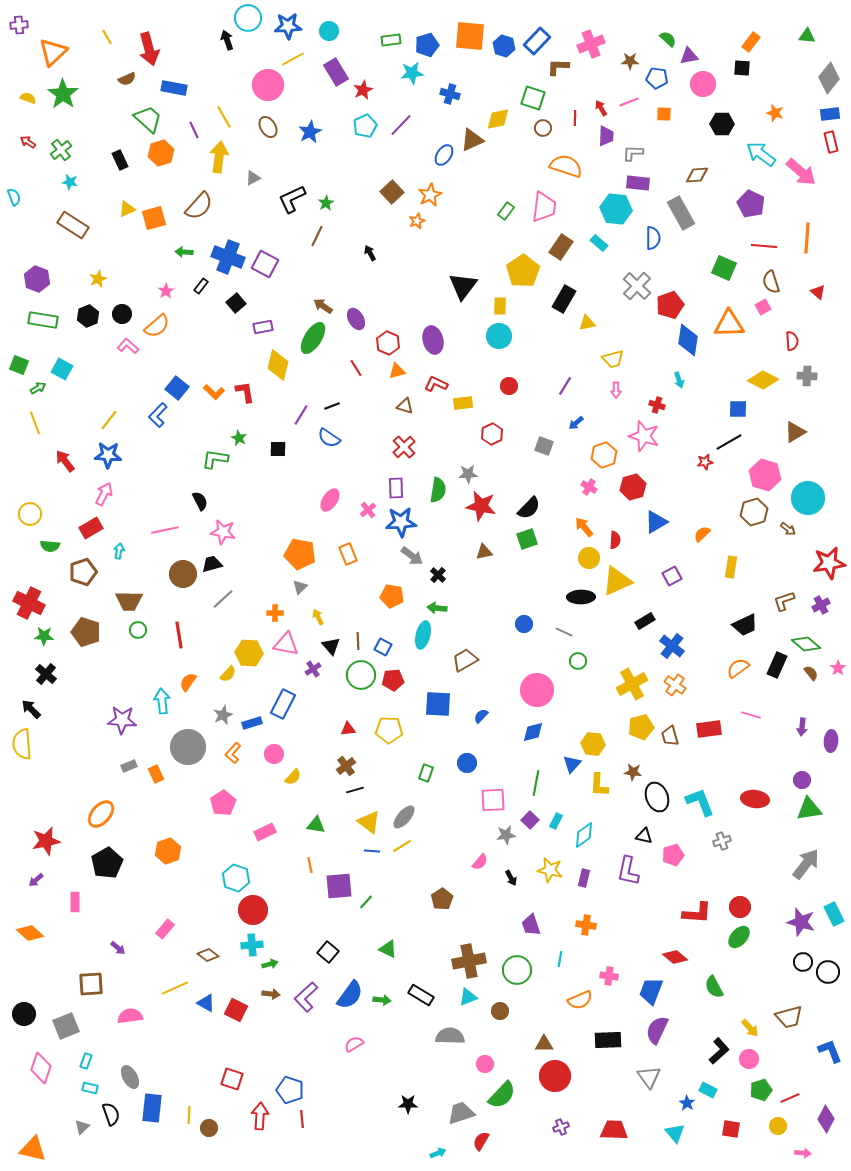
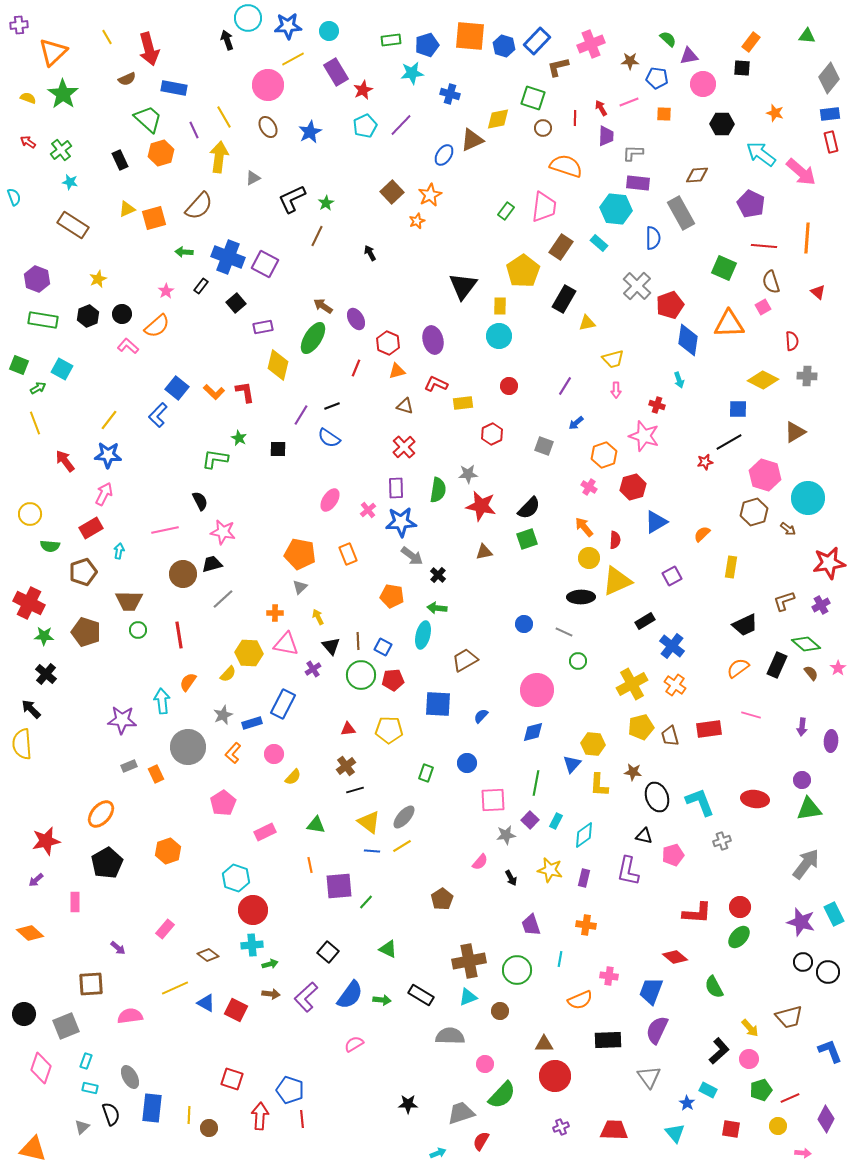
brown L-shape at (558, 67): rotated 15 degrees counterclockwise
red line at (356, 368): rotated 54 degrees clockwise
